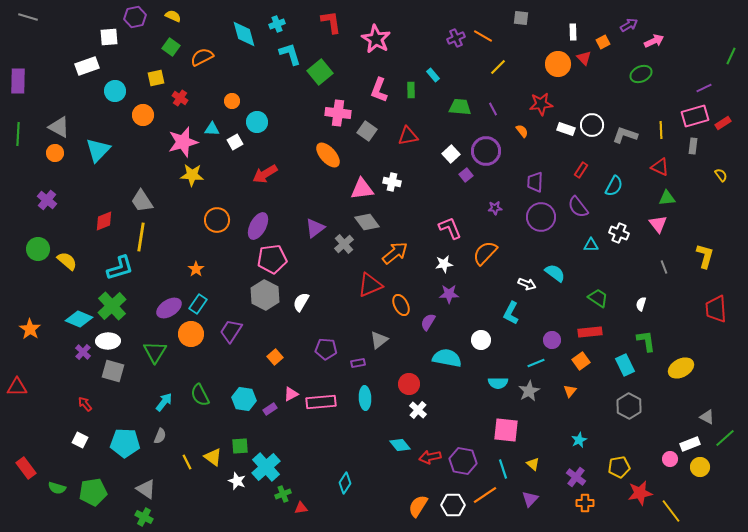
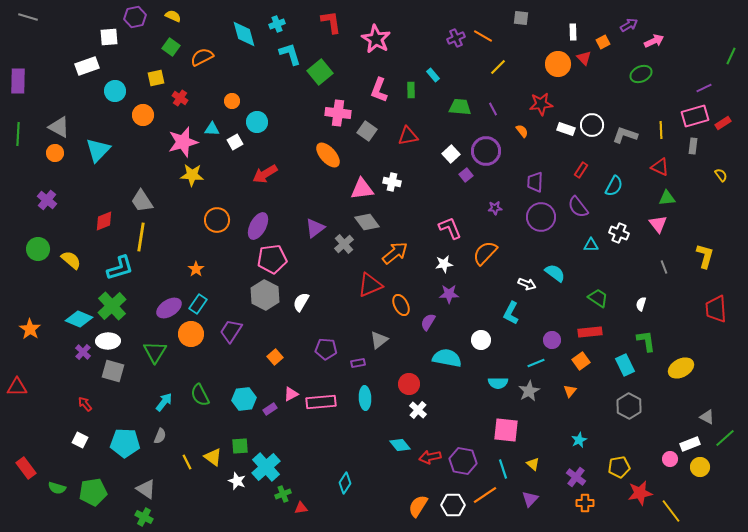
yellow semicircle at (67, 261): moved 4 px right, 1 px up
cyan hexagon at (244, 399): rotated 15 degrees counterclockwise
